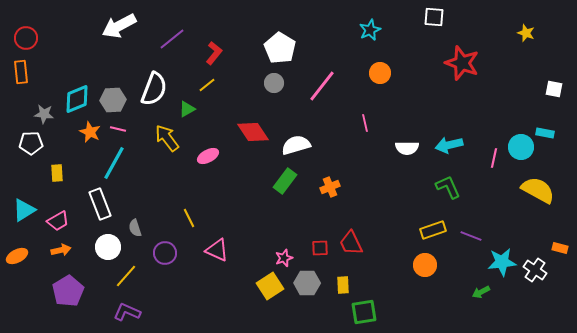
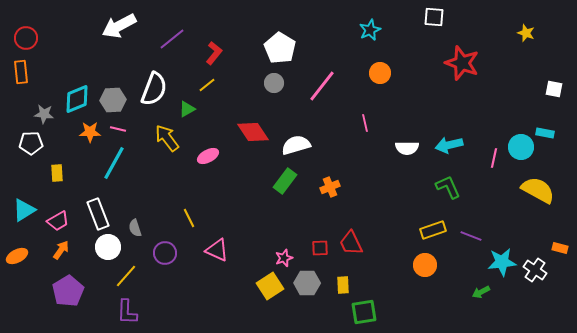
orange star at (90, 132): rotated 25 degrees counterclockwise
white rectangle at (100, 204): moved 2 px left, 10 px down
orange arrow at (61, 250): rotated 42 degrees counterclockwise
purple L-shape at (127, 312): rotated 112 degrees counterclockwise
